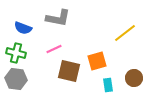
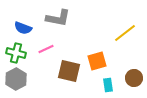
pink line: moved 8 px left
gray hexagon: rotated 25 degrees clockwise
